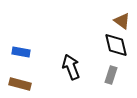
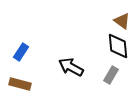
black diamond: moved 2 px right, 1 px down; rotated 8 degrees clockwise
blue rectangle: rotated 66 degrees counterclockwise
black arrow: rotated 40 degrees counterclockwise
gray rectangle: rotated 12 degrees clockwise
